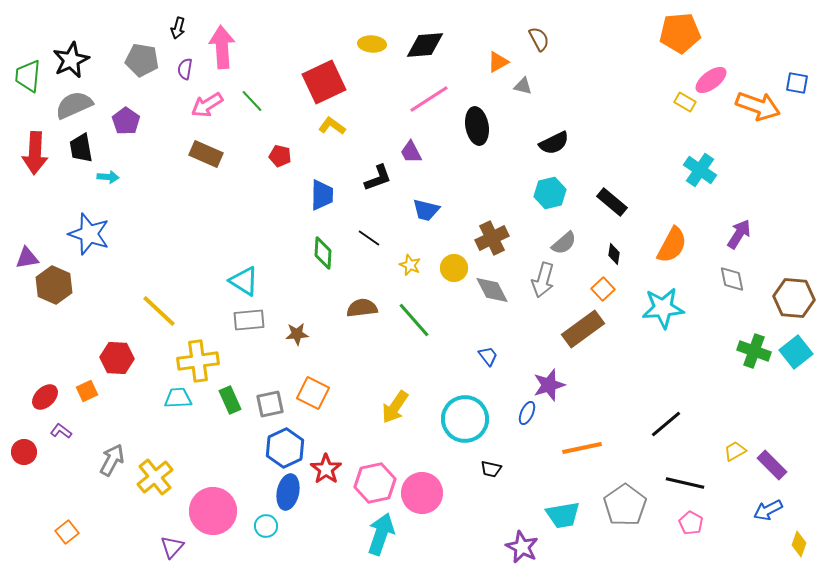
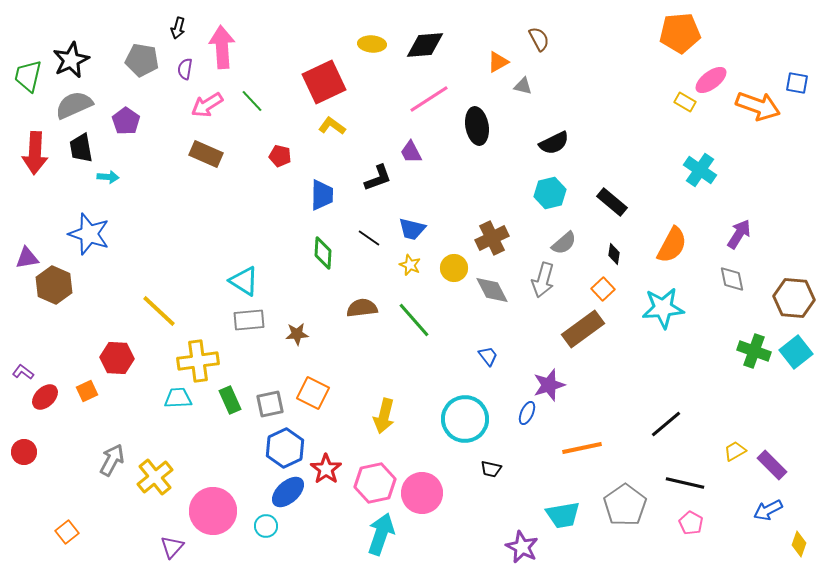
green trapezoid at (28, 76): rotated 8 degrees clockwise
blue trapezoid at (426, 210): moved 14 px left, 19 px down
yellow arrow at (395, 407): moved 11 px left, 9 px down; rotated 20 degrees counterclockwise
purple L-shape at (61, 431): moved 38 px left, 59 px up
blue ellipse at (288, 492): rotated 36 degrees clockwise
